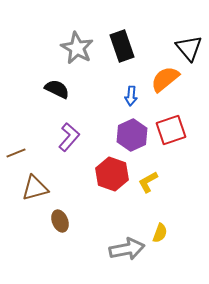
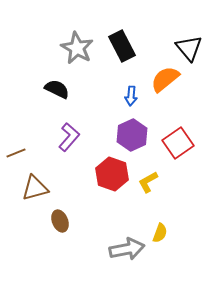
black rectangle: rotated 8 degrees counterclockwise
red square: moved 7 px right, 13 px down; rotated 16 degrees counterclockwise
